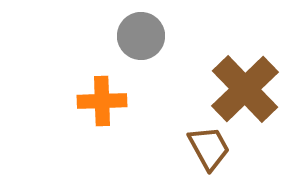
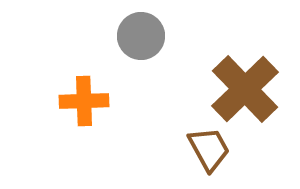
orange cross: moved 18 px left
brown trapezoid: moved 1 px down
